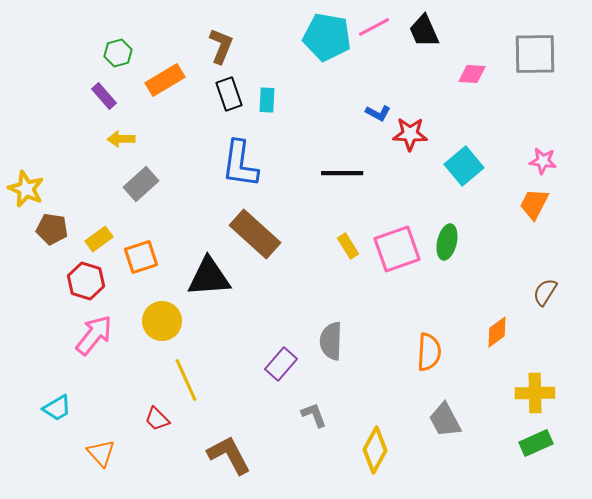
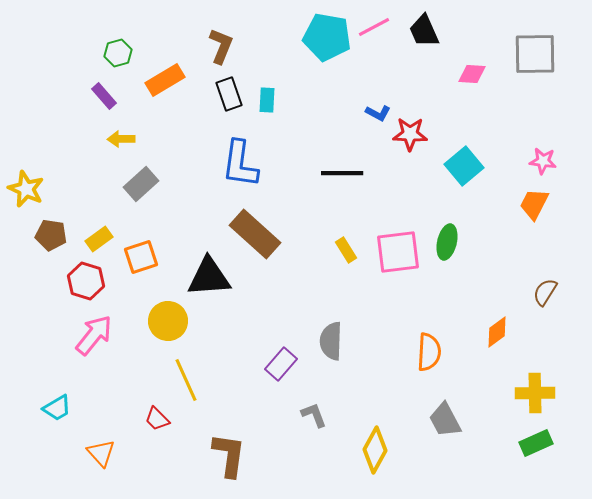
brown pentagon at (52, 229): moved 1 px left, 6 px down
yellow rectangle at (348, 246): moved 2 px left, 4 px down
pink square at (397, 249): moved 1 px right, 3 px down; rotated 12 degrees clockwise
yellow circle at (162, 321): moved 6 px right
brown L-shape at (229, 455): rotated 36 degrees clockwise
